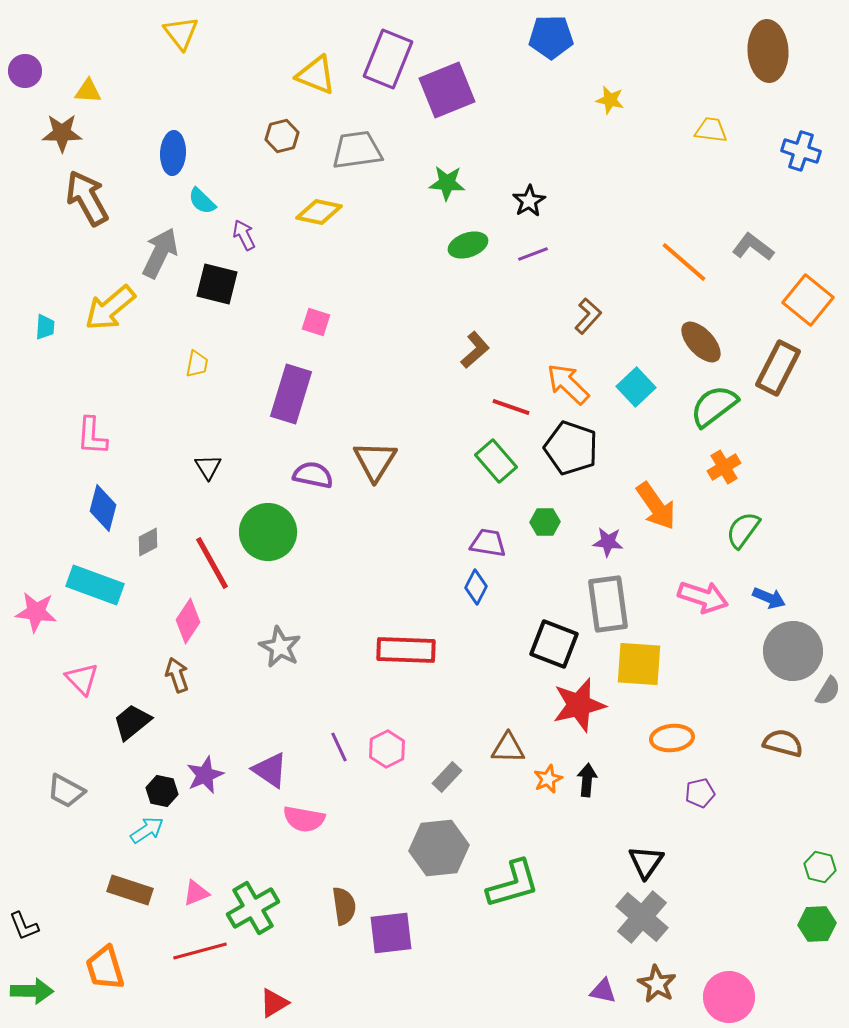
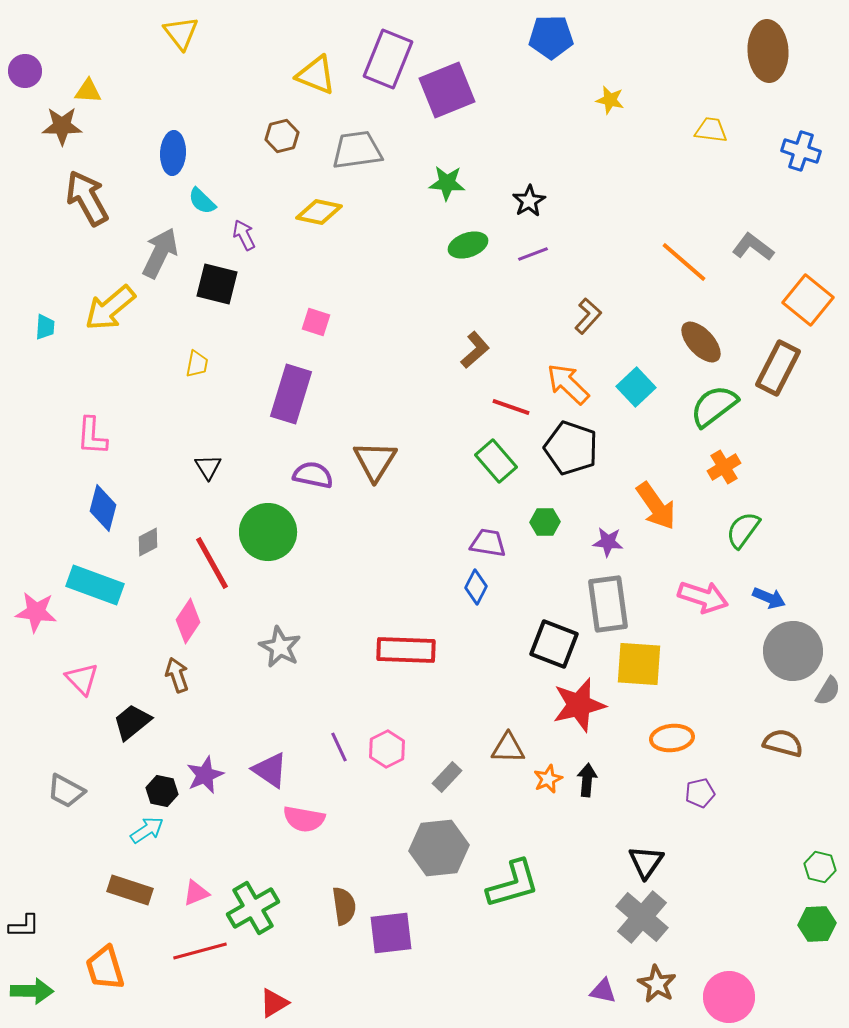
brown star at (62, 133): moved 7 px up
black L-shape at (24, 926): rotated 68 degrees counterclockwise
